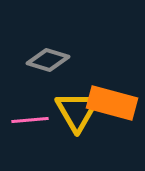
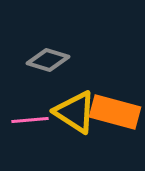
orange rectangle: moved 3 px right, 9 px down
yellow triangle: moved 2 px left, 1 px down; rotated 27 degrees counterclockwise
